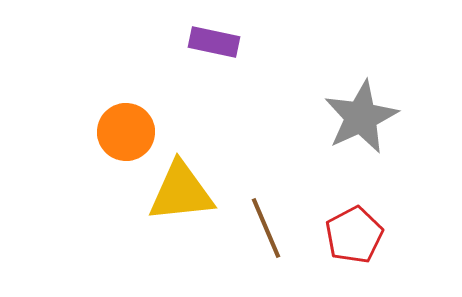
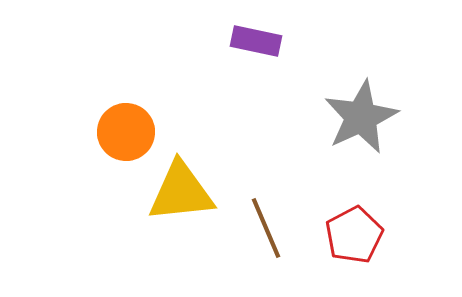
purple rectangle: moved 42 px right, 1 px up
